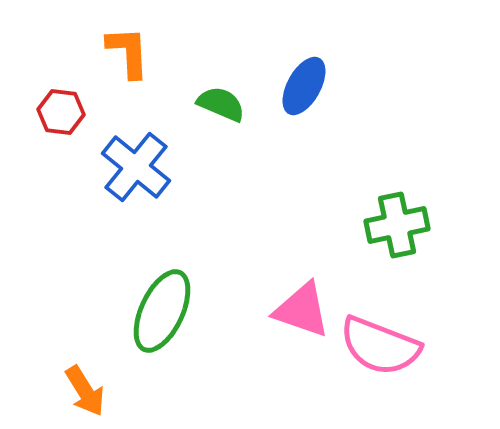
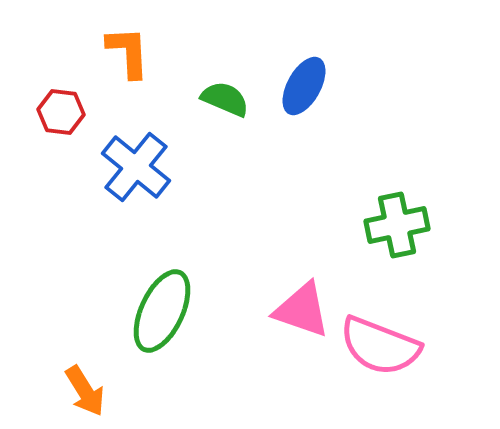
green semicircle: moved 4 px right, 5 px up
